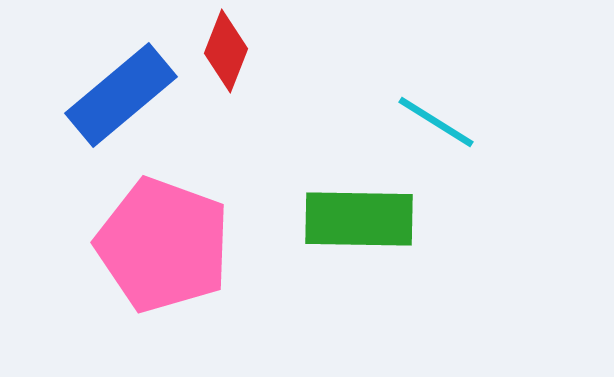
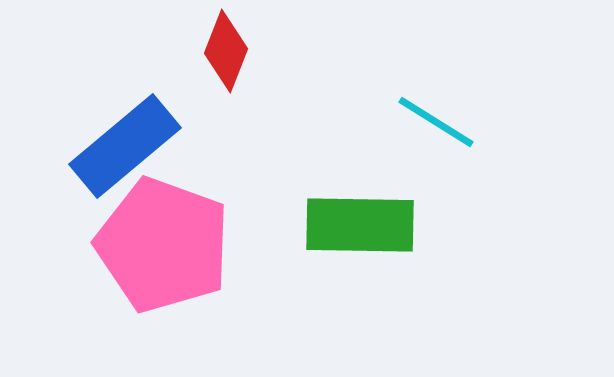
blue rectangle: moved 4 px right, 51 px down
green rectangle: moved 1 px right, 6 px down
